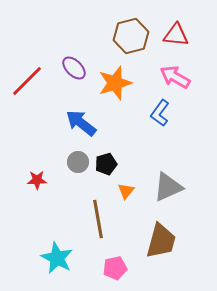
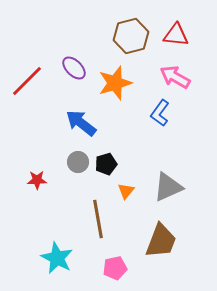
brown trapezoid: rotated 6 degrees clockwise
